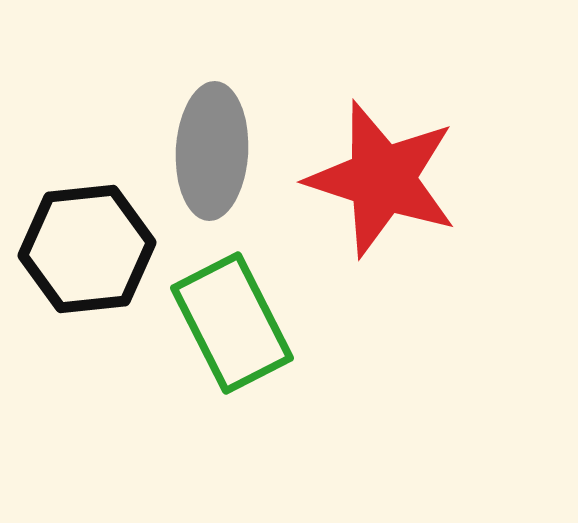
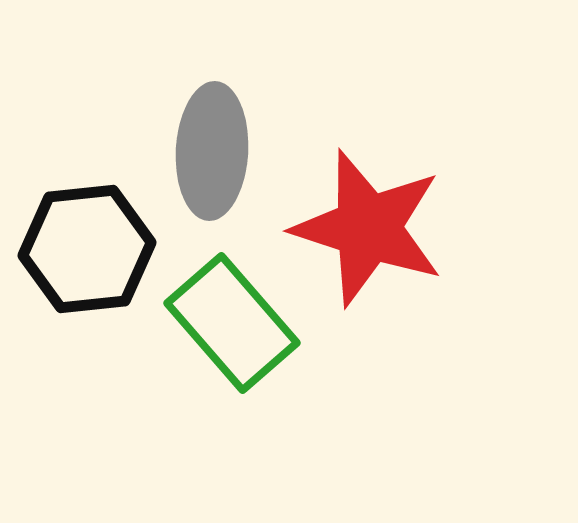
red star: moved 14 px left, 49 px down
green rectangle: rotated 14 degrees counterclockwise
